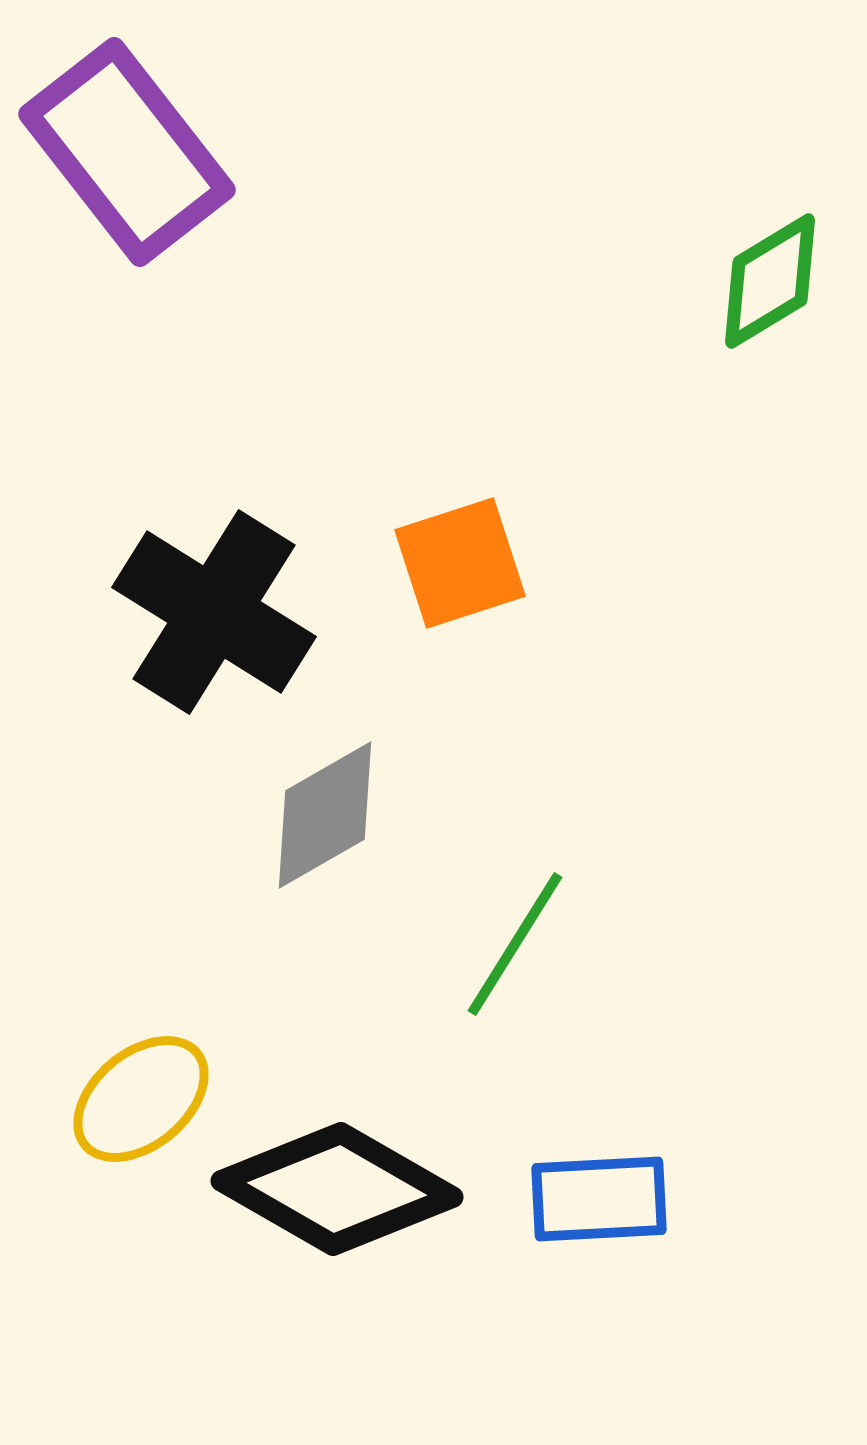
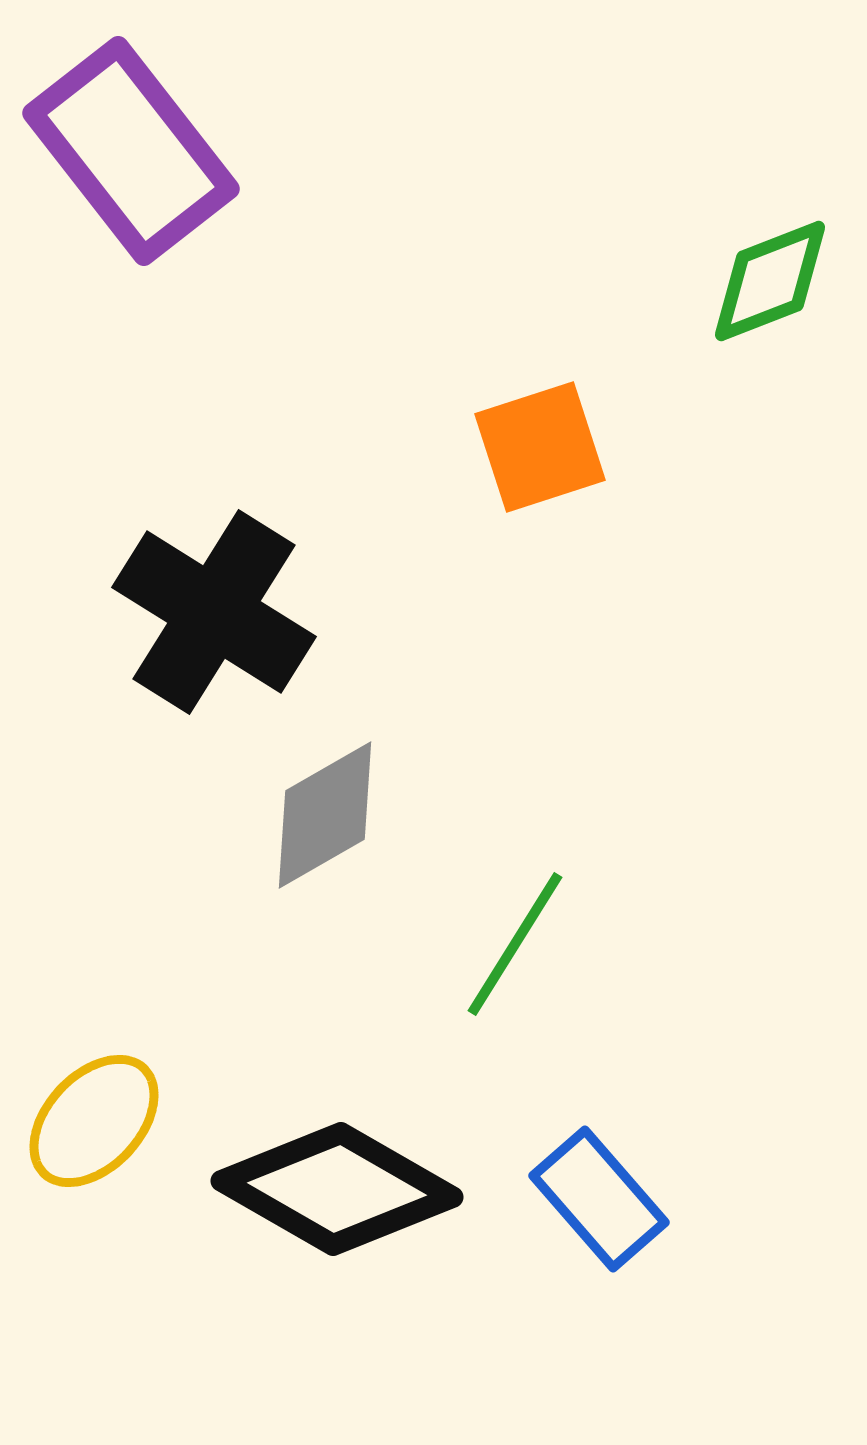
purple rectangle: moved 4 px right, 1 px up
green diamond: rotated 10 degrees clockwise
orange square: moved 80 px right, 116 px up
yellow ellipse: moved 47 px left, 22 px down; rotated 7 degrees counterclockwise
blue rectangle: rotated 52 degrees clockwise
